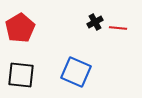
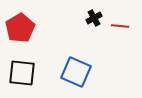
black cross: moved 1 px left, 4 px up
red line: moved 2 px right, 2 px up
black square: moved 1 px right, 2 px up
